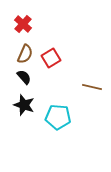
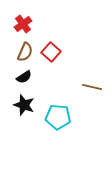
red cross: rotated 12 degrees clockwise
brown semicircle: moved 2 px up
red square: moved 6 px up; rotated 18 degrees counterclockwise
black semicircle: rotated 98 degrees clockwise
